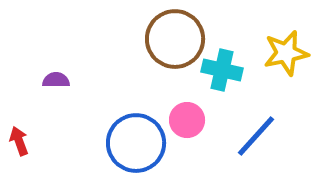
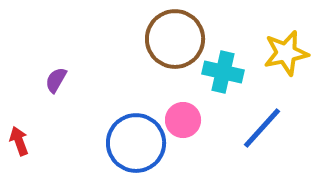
cyan cross: moved 1 px right, 2 px down
purple semicircle: rotated 60 degrees counterclockwise
pink circle: moved 4 px left
blue line: moved 6 px right, 8 px up
